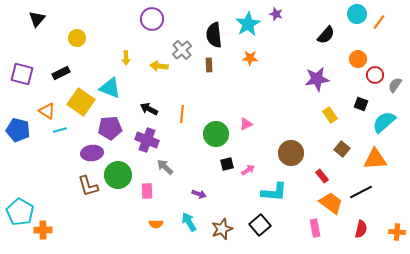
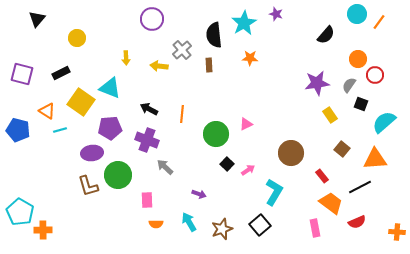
cyan star at (248, 24): moved 4 px left, 1 px up
purple star at (317, 79): moved 4 px down
gray semicircle at (395, 85): moved 46 px left
black square at (227, 164): rotated 32 degrees counterclockwise
pink rectangle at (147, 191): moved 9 px down
cyan L-shape at (274, 192): rotated 64 degrees counterclockwise
black line at (361, 192): moved 1 px left, 5 px up
red semicircle at (361, 229): moved 4 px left, 7 px up; rotated 54 degrees clockwise
